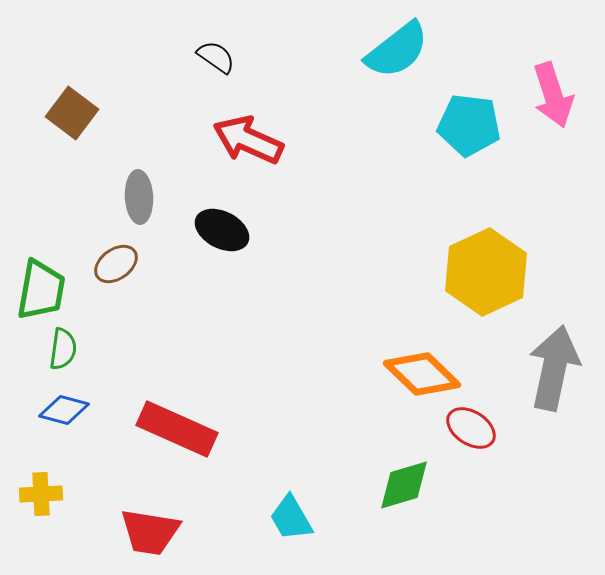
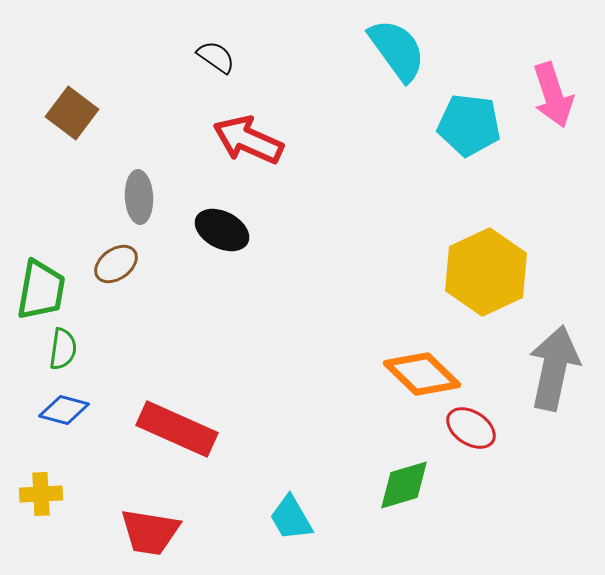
cyan semicircle: rotated 88 degrees counterclockwise
